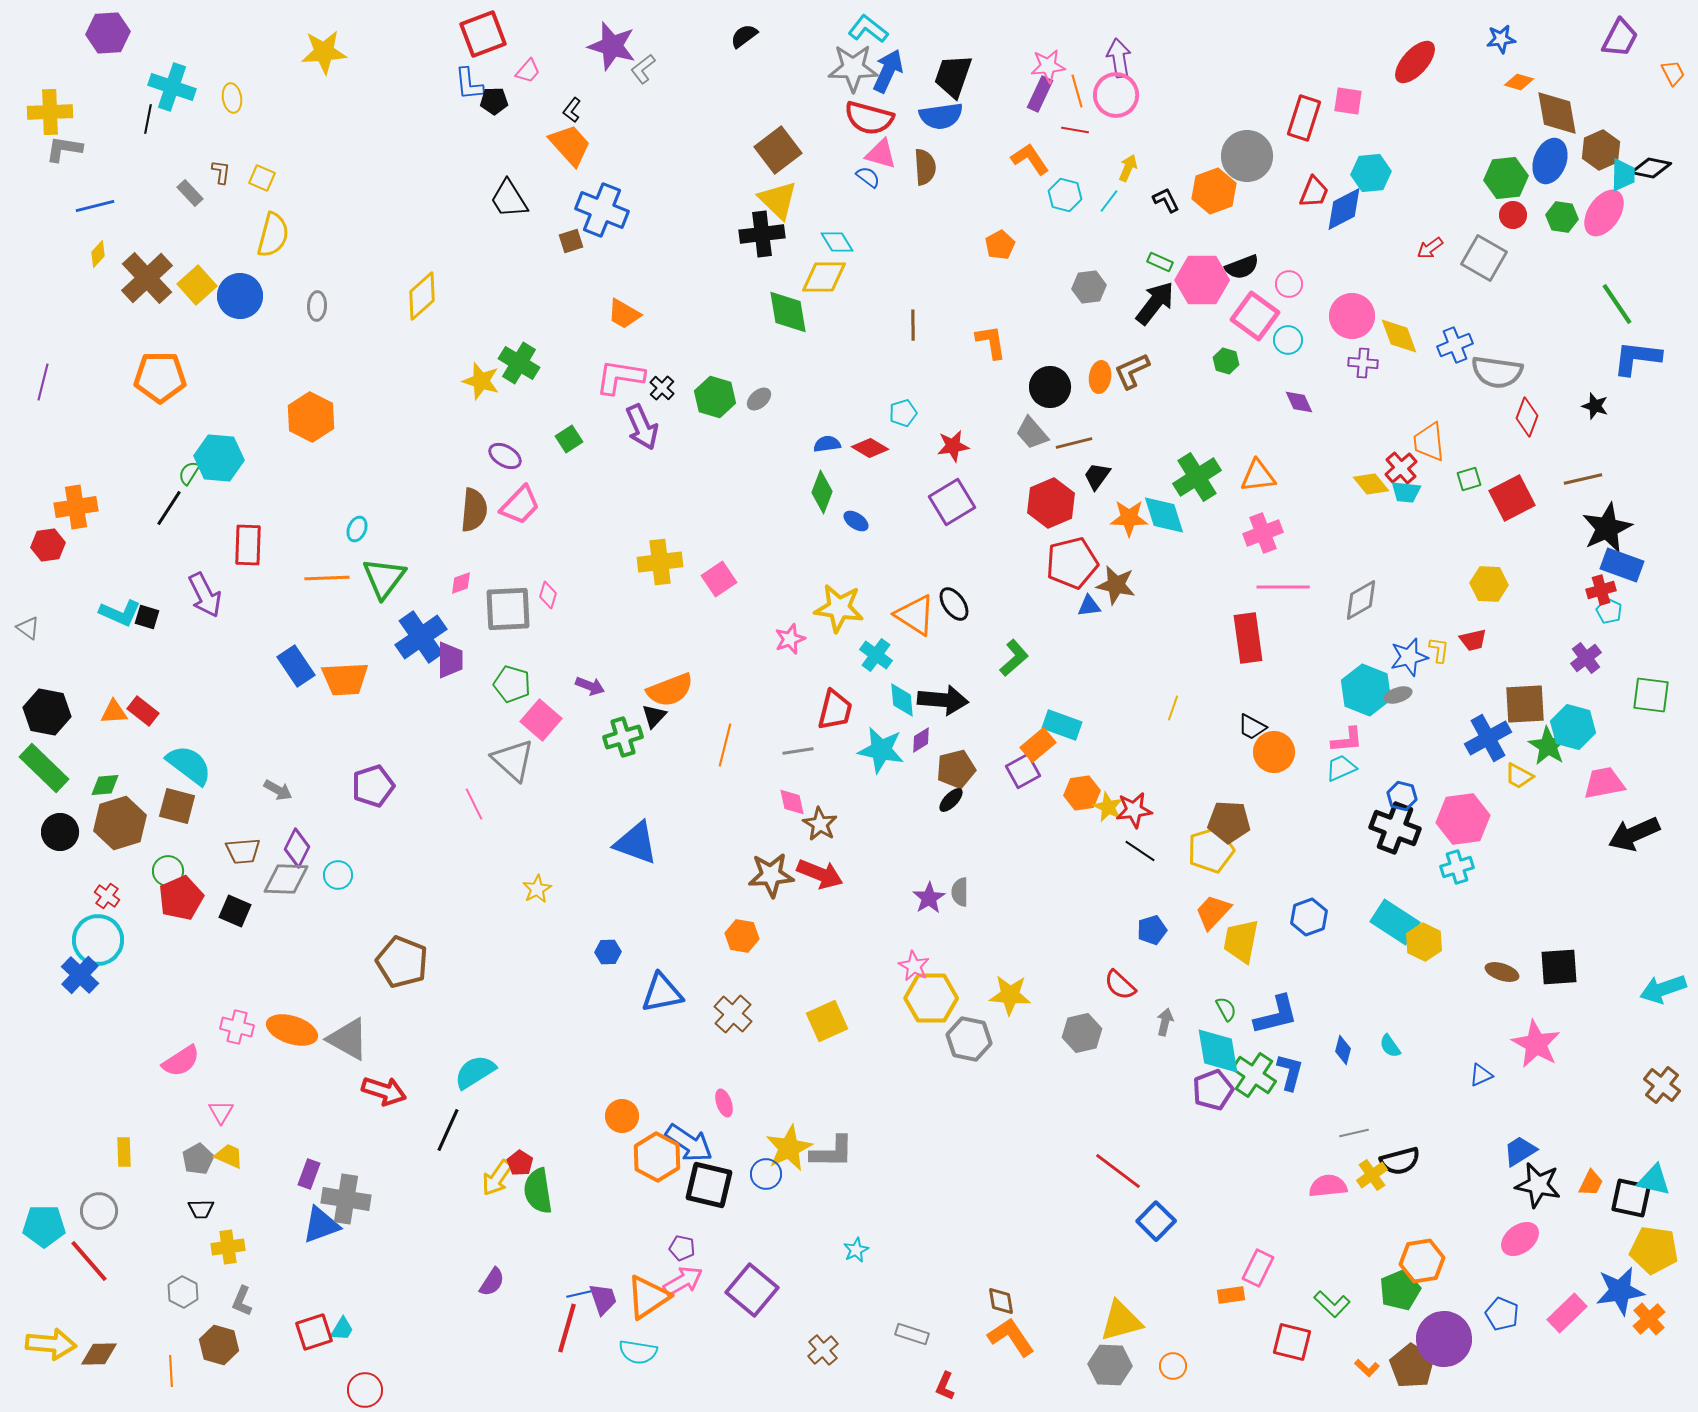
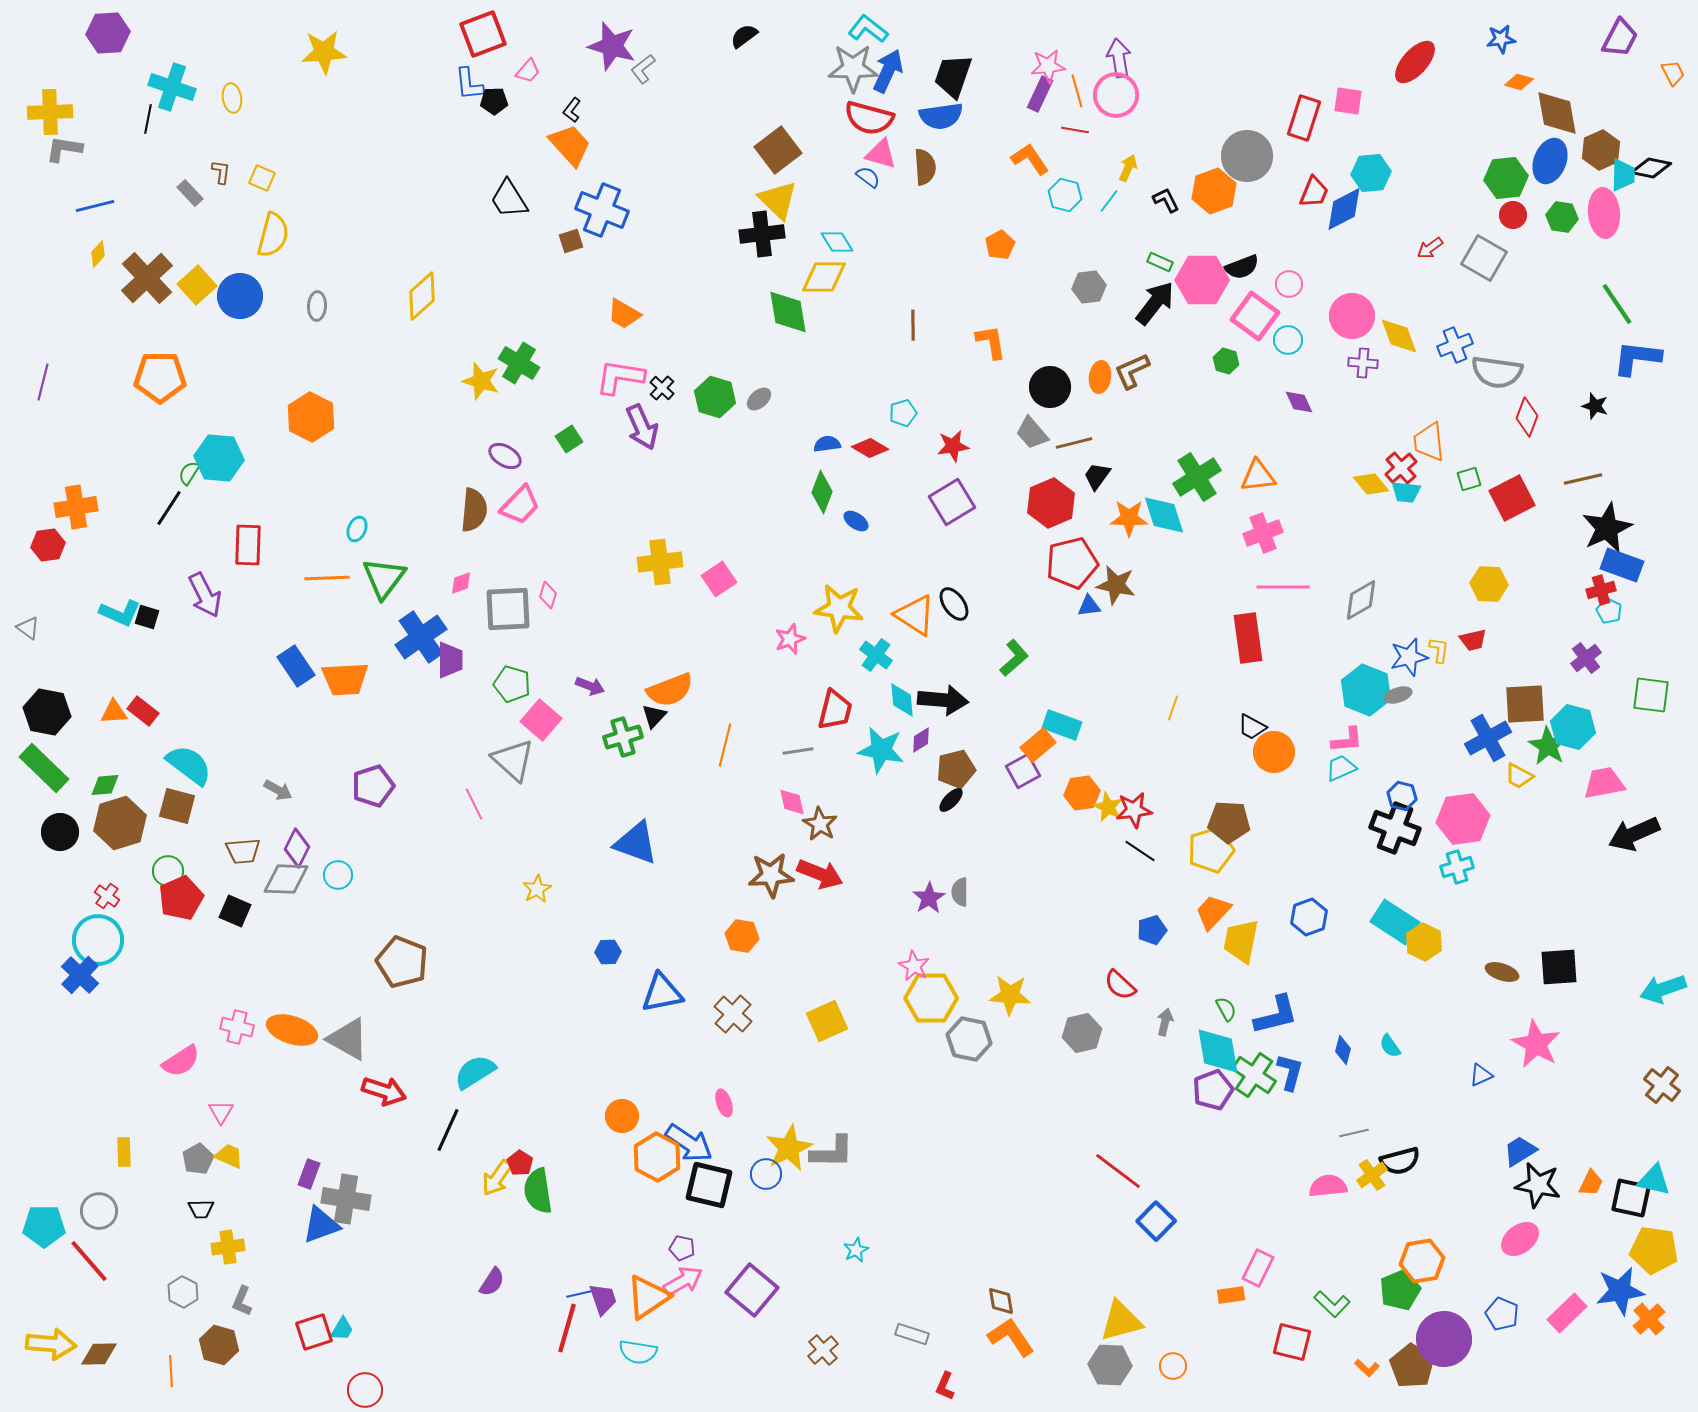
pink ellipse at (1604, 213): rotated 39 degrees counterclockwise
